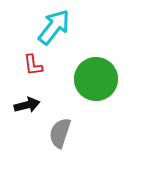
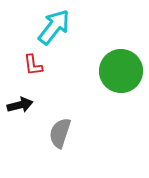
green circle: moved 25 px right, 8 px up
black arrow: moved 7 px left
